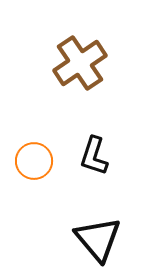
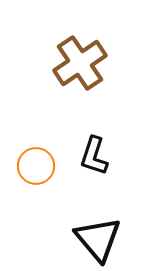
orange circle: moved 2 px right, 5 px down
